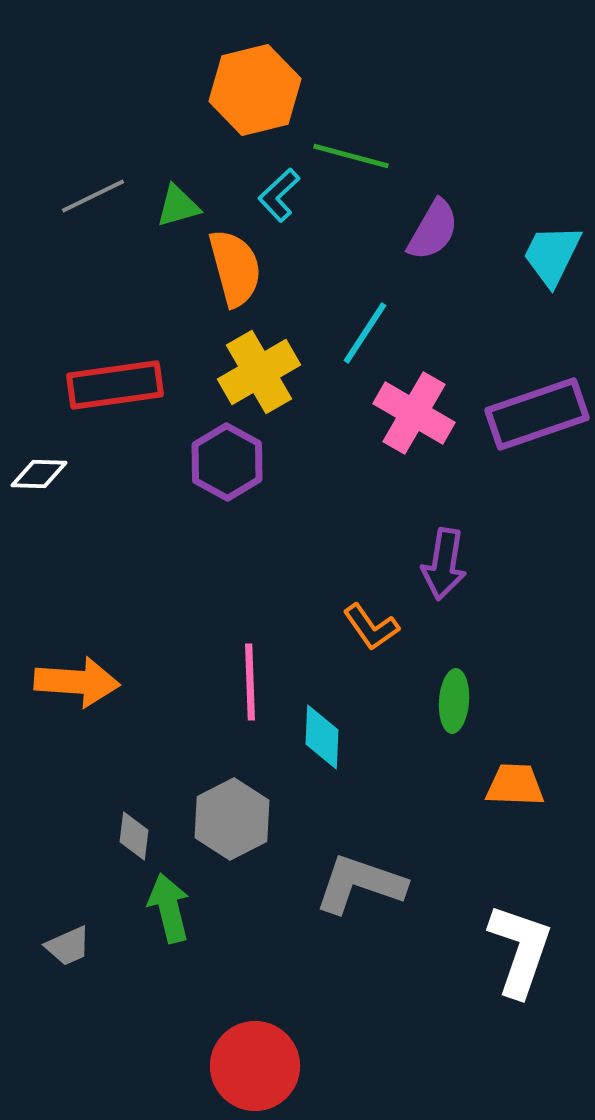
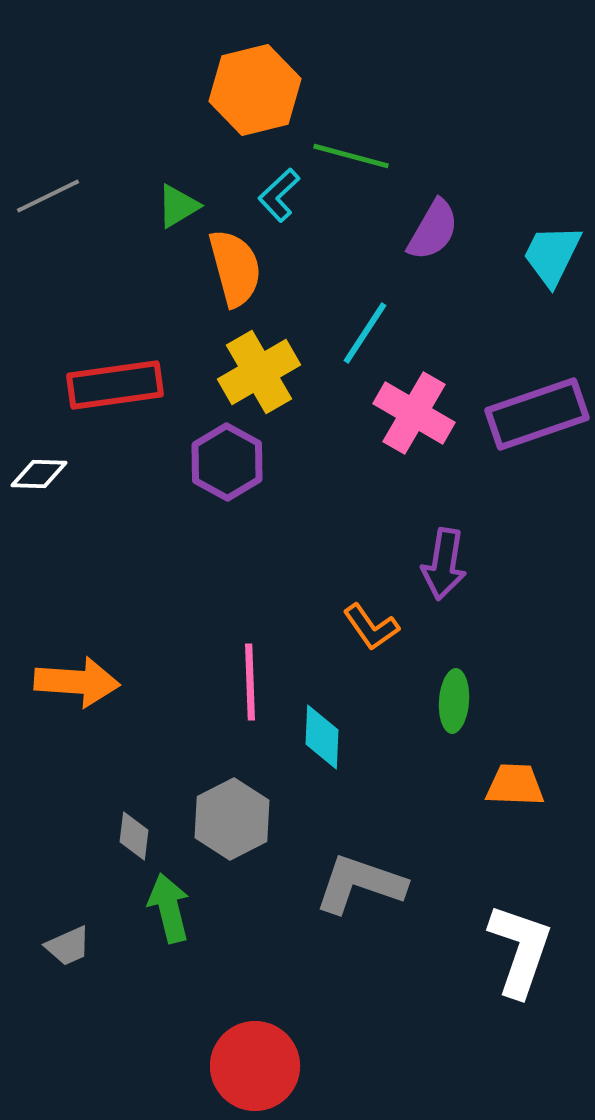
gray line: moved 45 px left
green triangle: rotated 15 degrees counterclockwise
